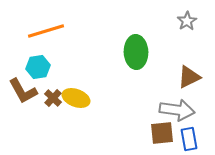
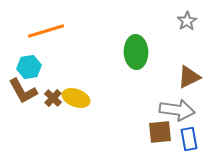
cyan hexagon: moved 9 px left
brown square: moved 2 px left, 1 px up
